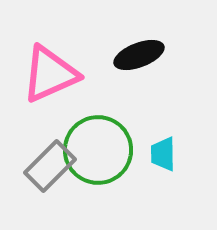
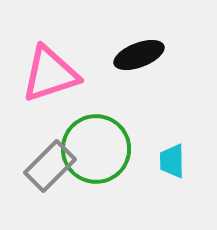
pink triangle: rotated 6 degrees clockwise
green circle: moved 2 px left, 1 px up
cyan trapezoid: moved 9 px right, 7 px down
